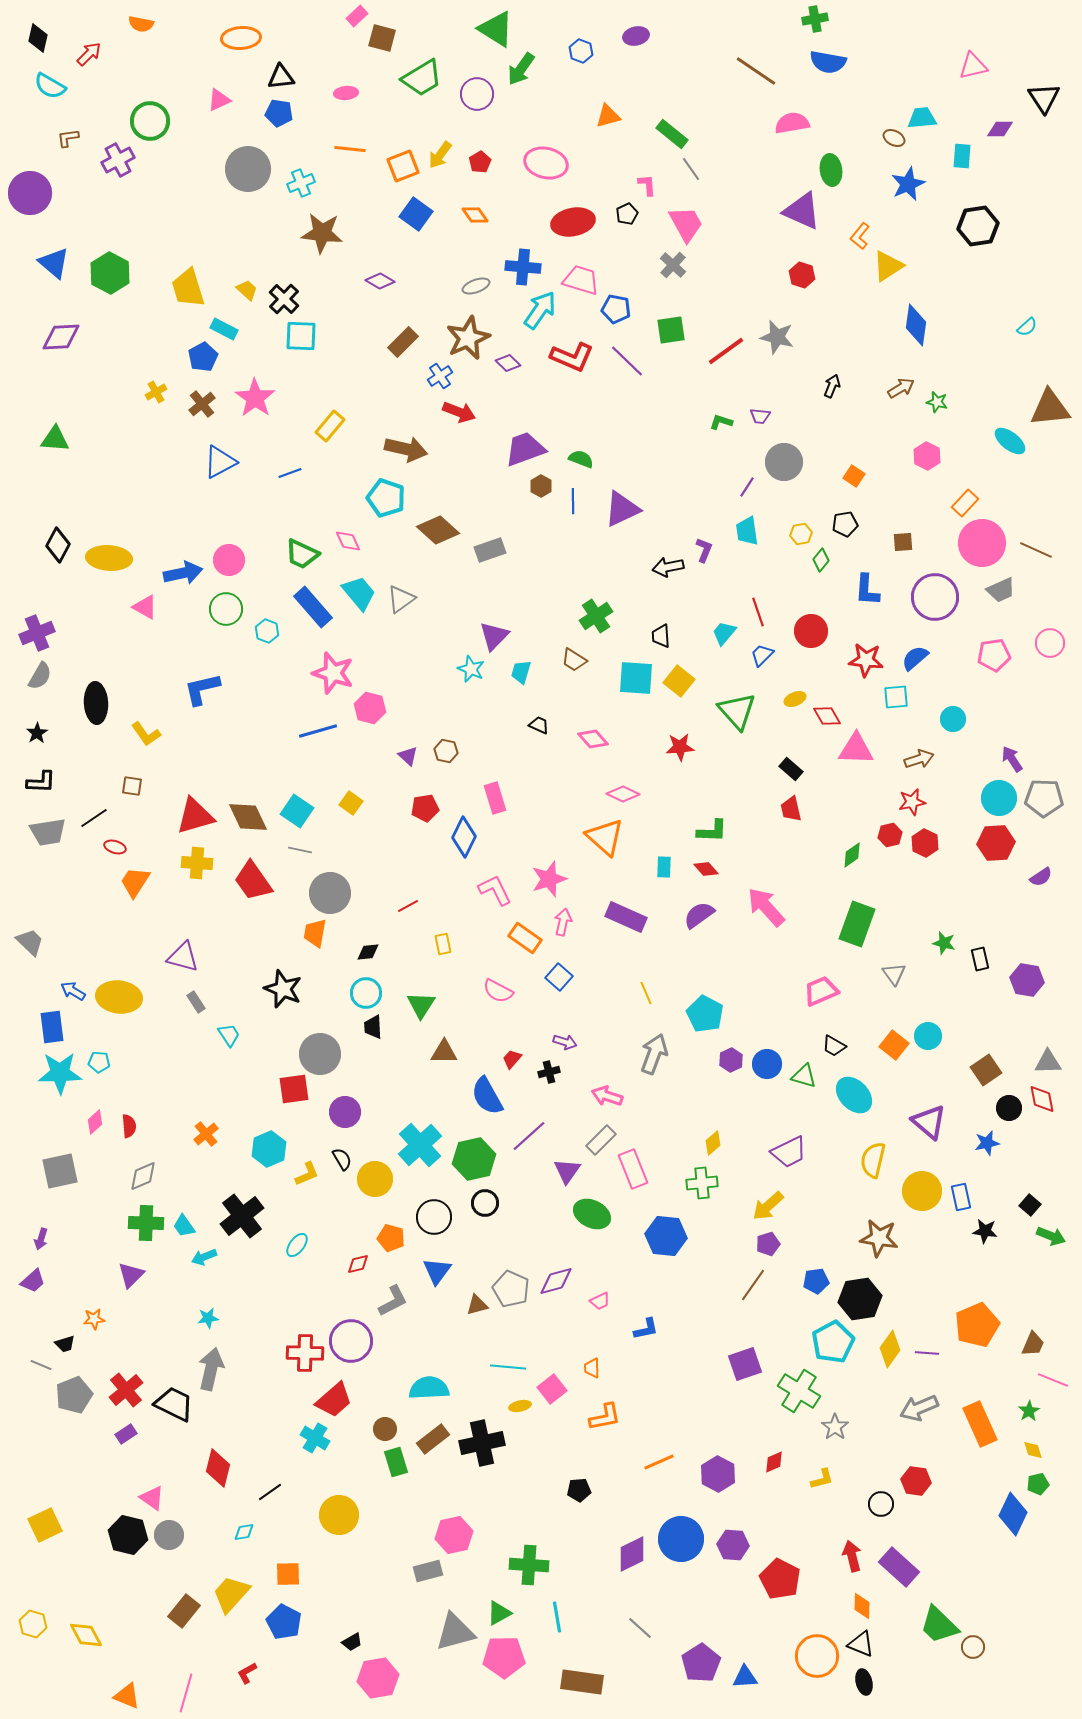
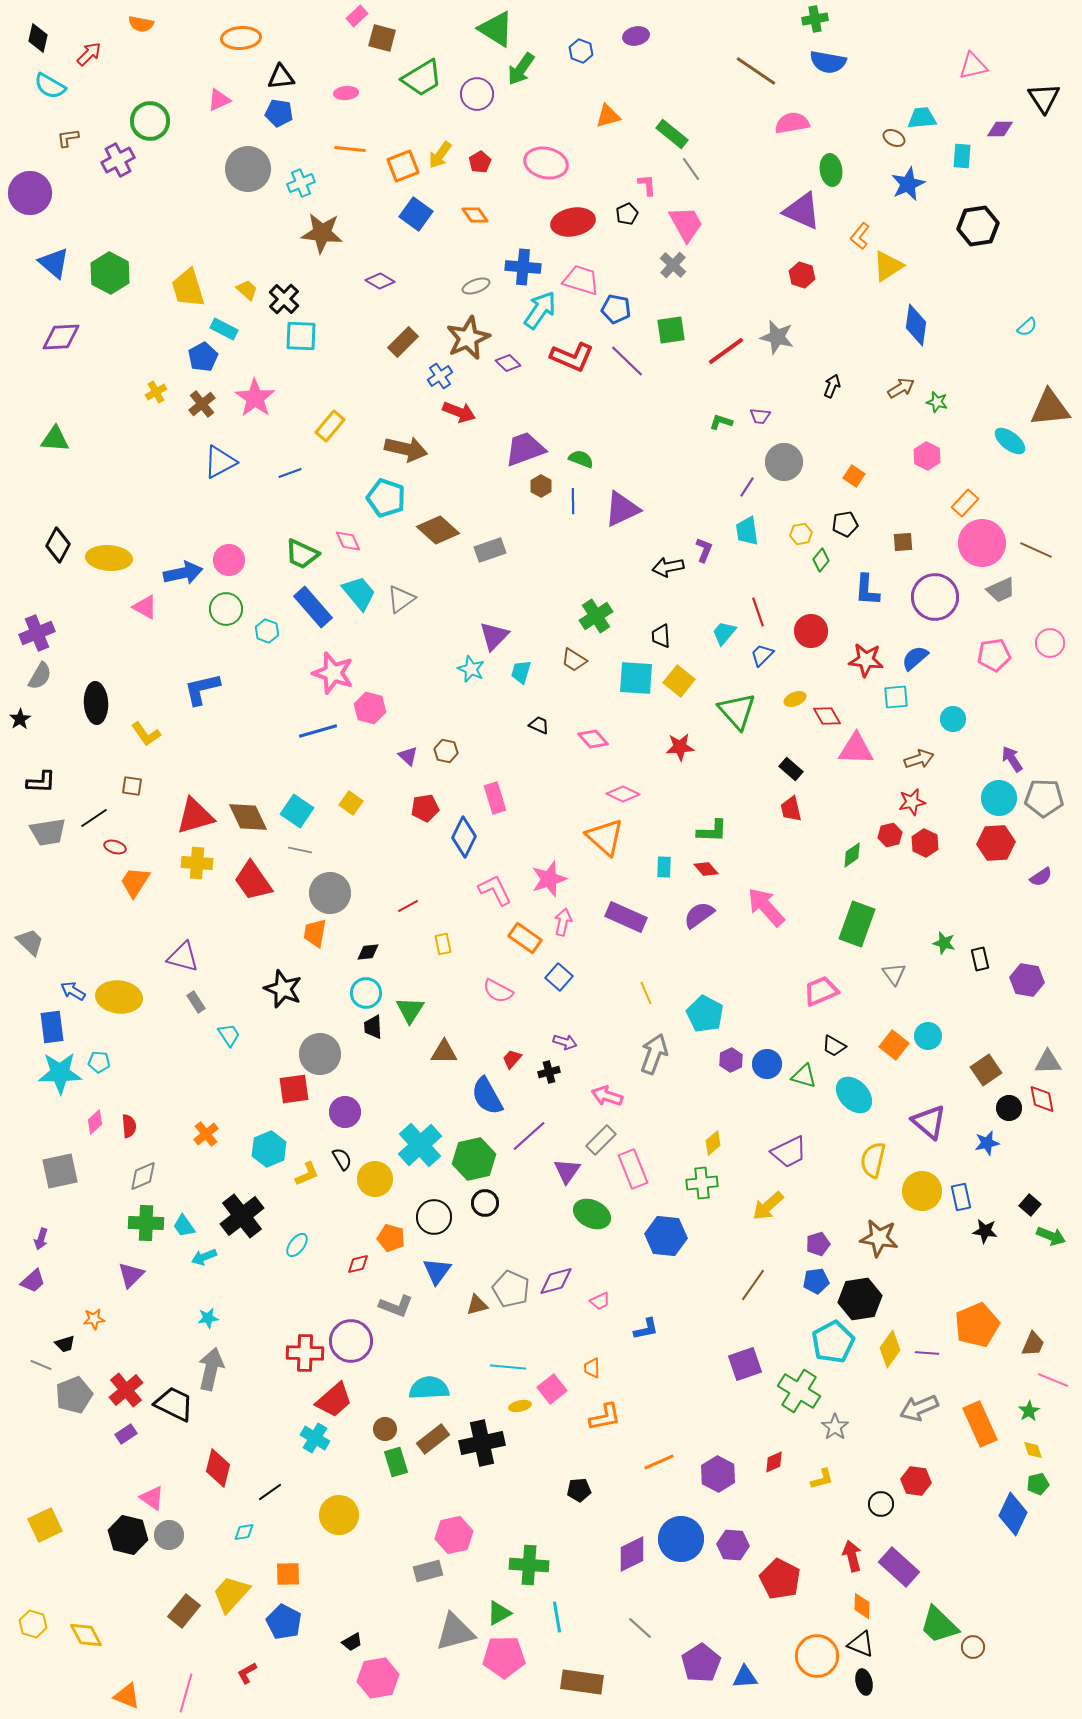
black star at (37, 733): moved 17 px left, 14 px up
green triangle at (421, 1005): moved 11 px left, 5 px down
purple pentagon at (768, 1244): moved 50 px right
gray L-shape at (393, 1301): moved 3 px right, 5 px down; rotated 48 degrees clockwise
